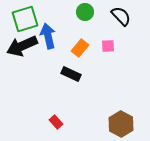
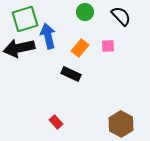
black arrow: moved 3 px left, 2 px down; rotated 12 degrees clockwise
